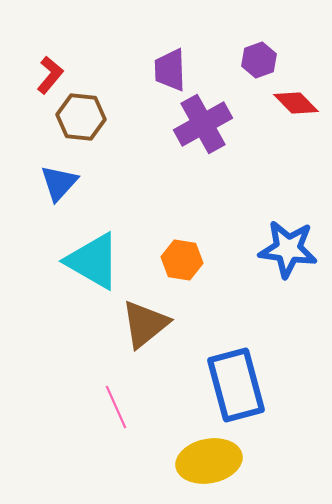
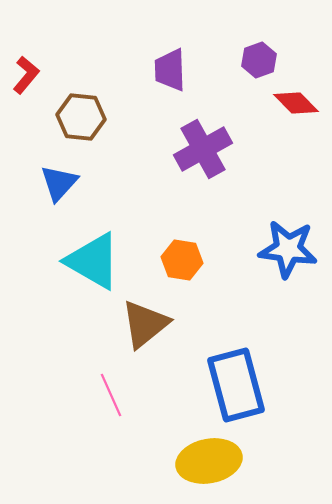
red L-shape: moved 24 px left
purple cross: moved 25 px down
pink line: moved 5 px left, 12 px up
